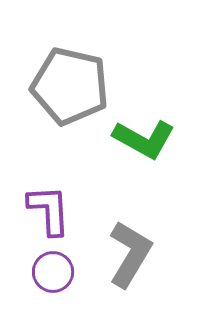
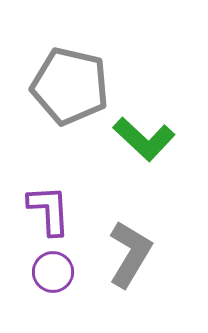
green L-shape: rotated 14 degrees clockwise
